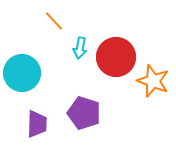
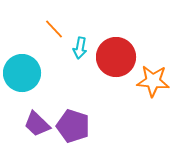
orange line: moved 8 px down
orange star: rotated 16 degrees counterclockwise
purple pentagon: moved 11 px left, 13 px down
purple trapezoid: rotated 132 degrees clockwise
